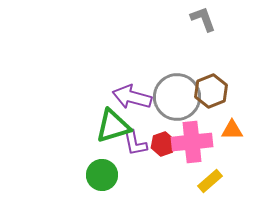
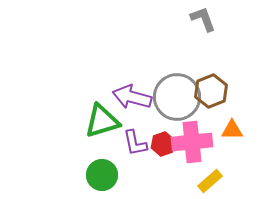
green triangle: moved 11 px left, 5 px up
